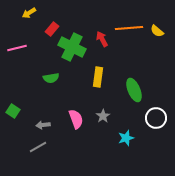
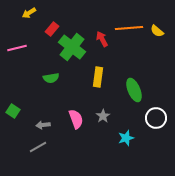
green cross: rotated 12 degrees clockwise
